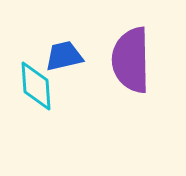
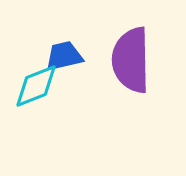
cyan diamond: rotated 72 degrees clockwise
